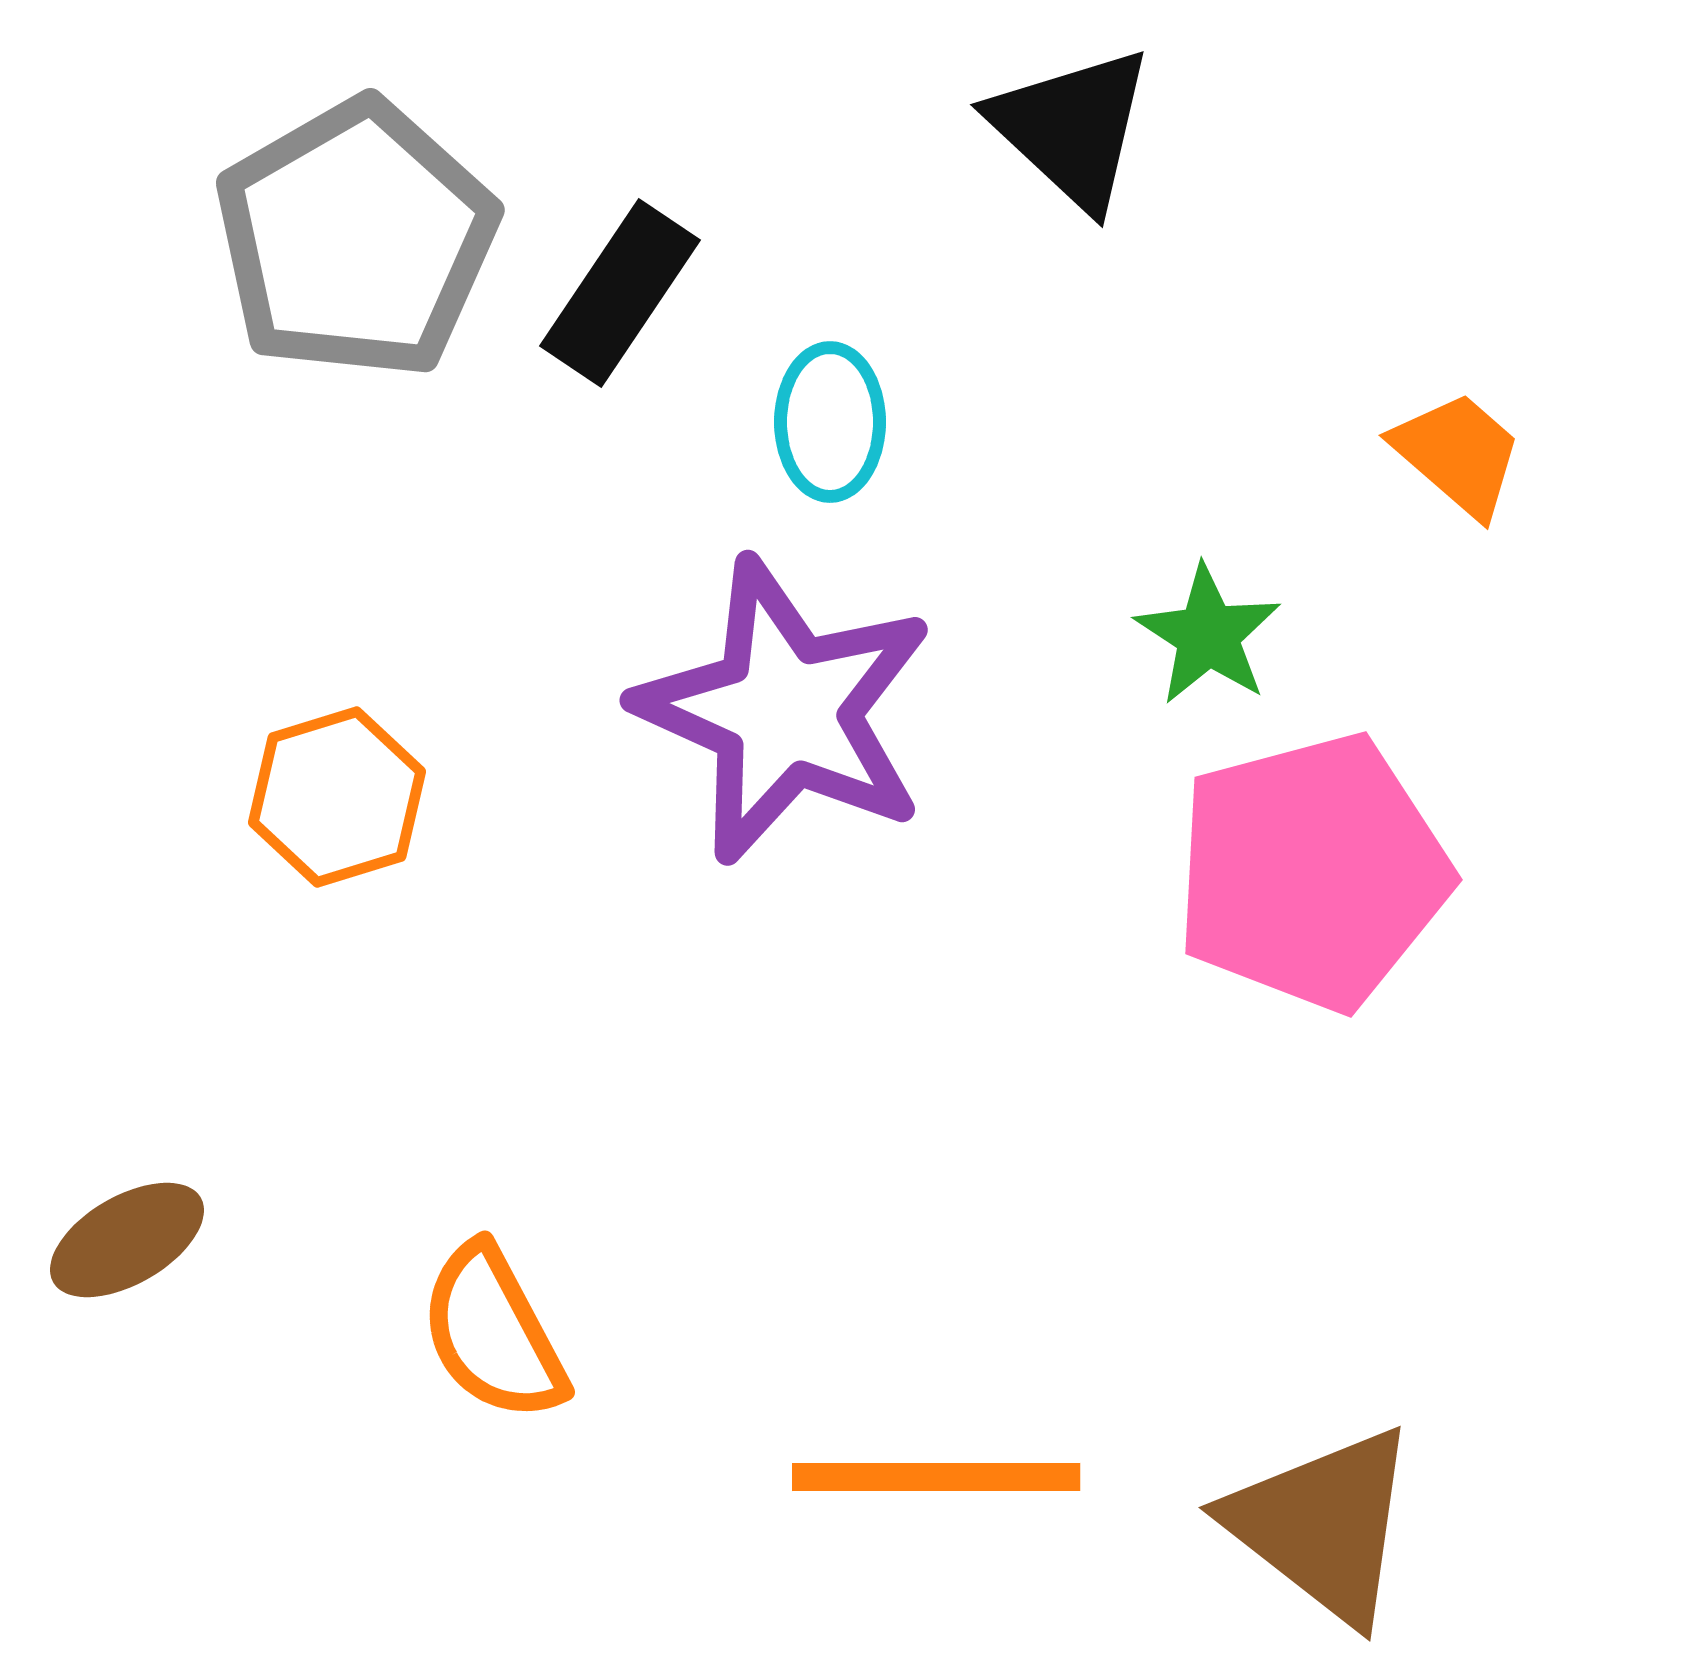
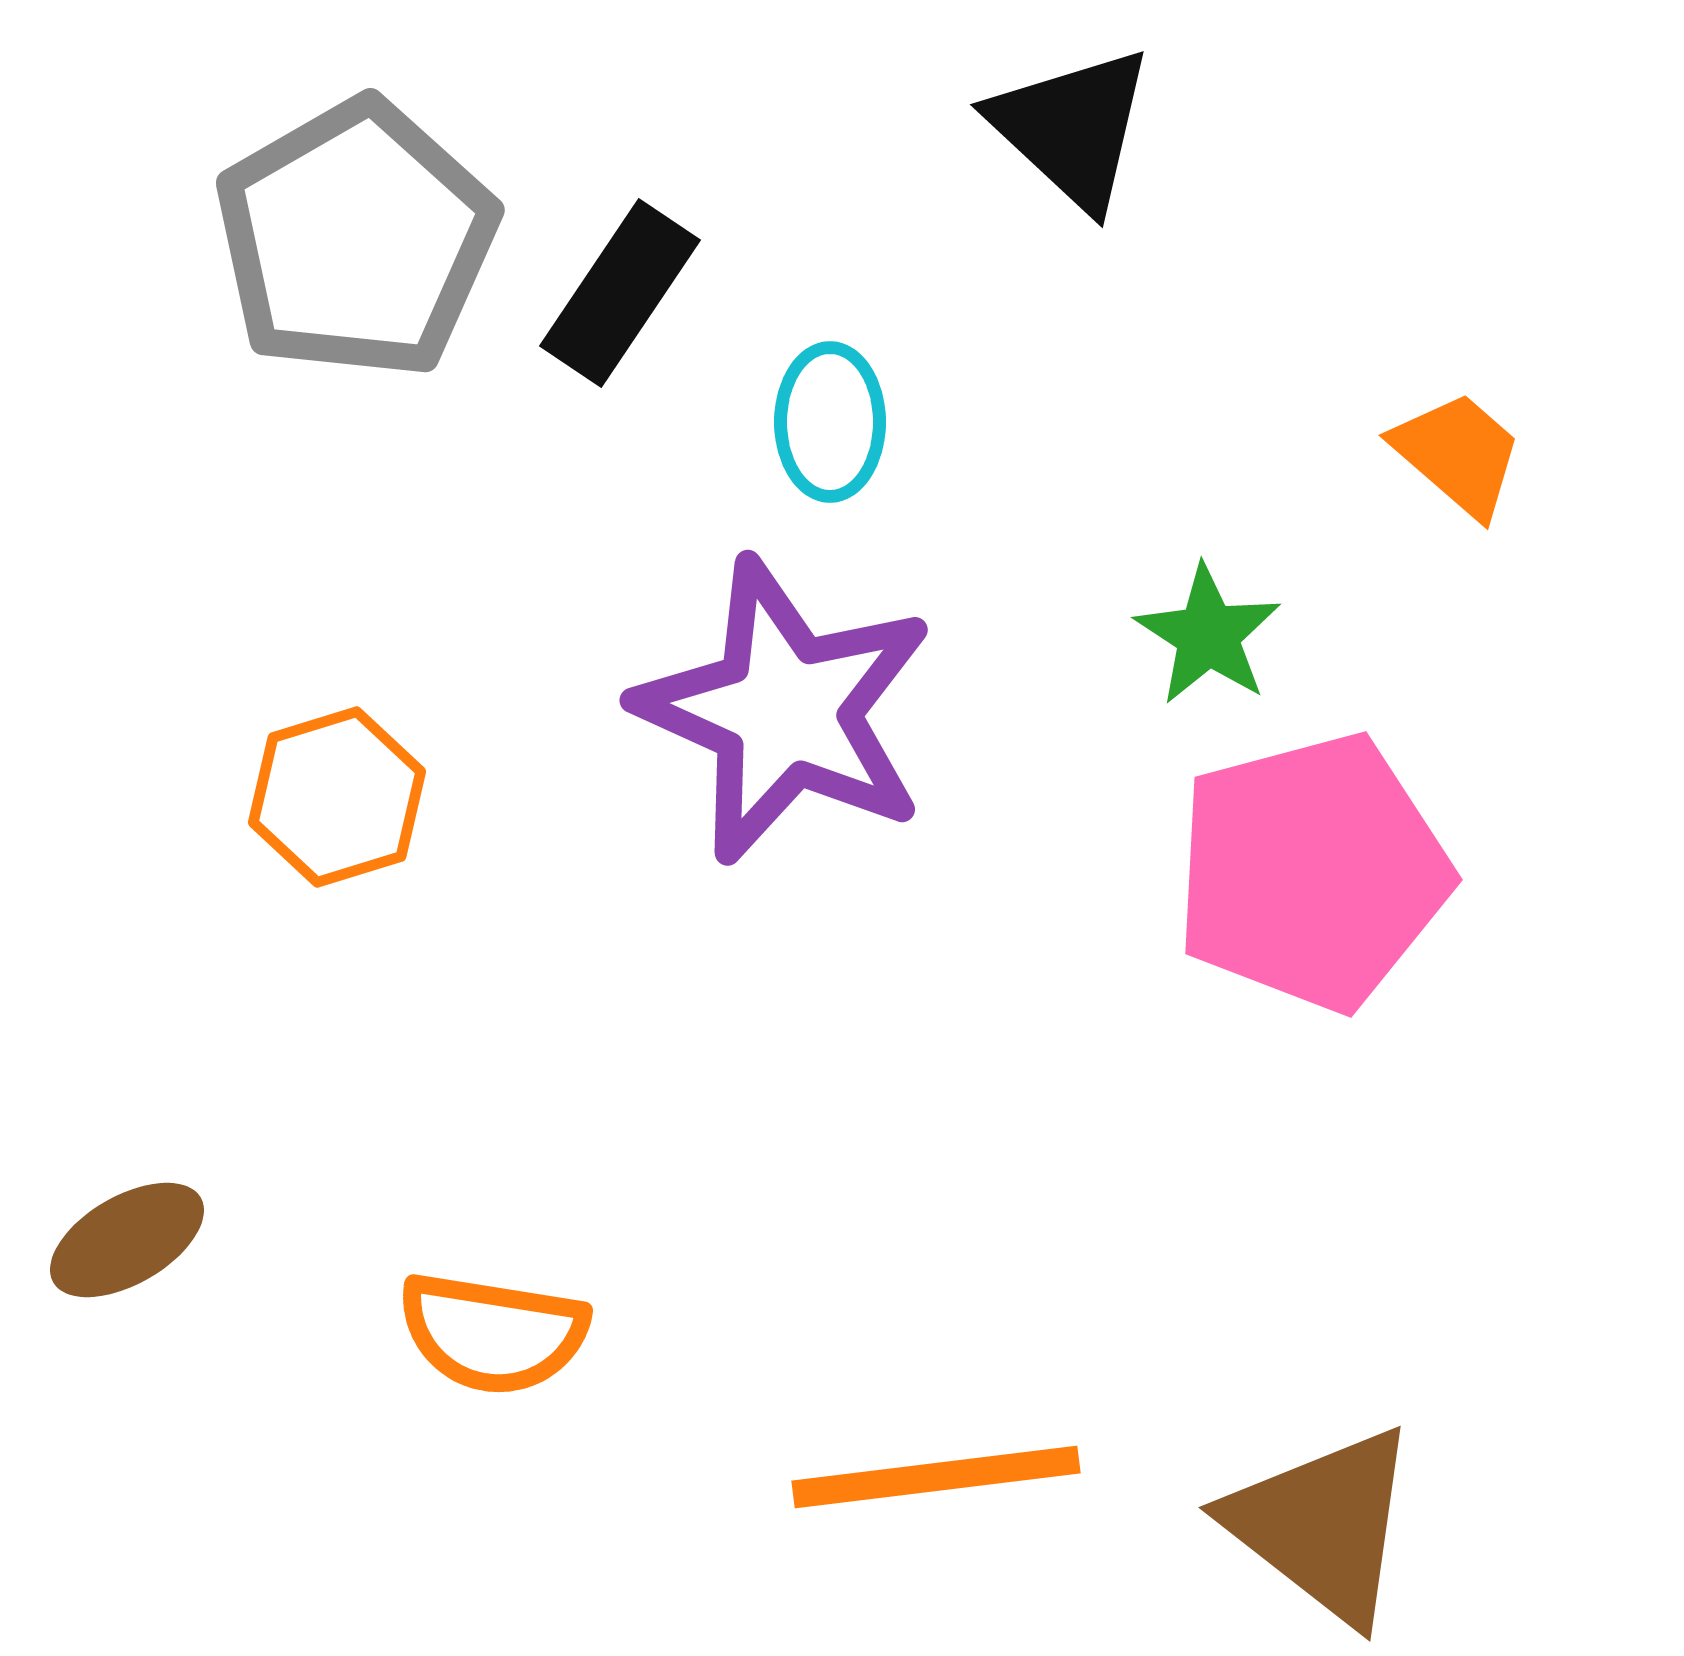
orange semicircle: rotated 53 degrees counterclockwise
orange line: rotated 7 degrees counterclockwise
